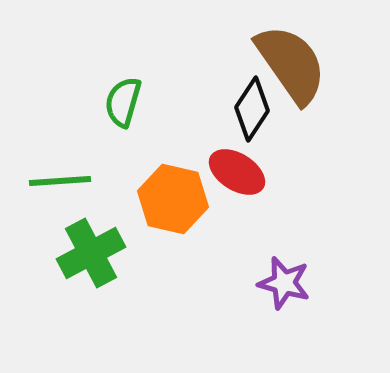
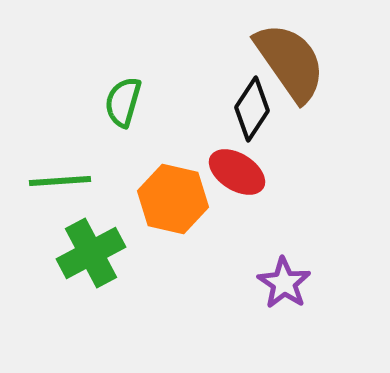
brown semicircle: moved 1 px left, 2 px up
purple star: rotated 18 degrees clockwise
